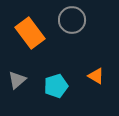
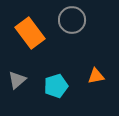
orange triangle: rotated 42 degrees counterclockwise
